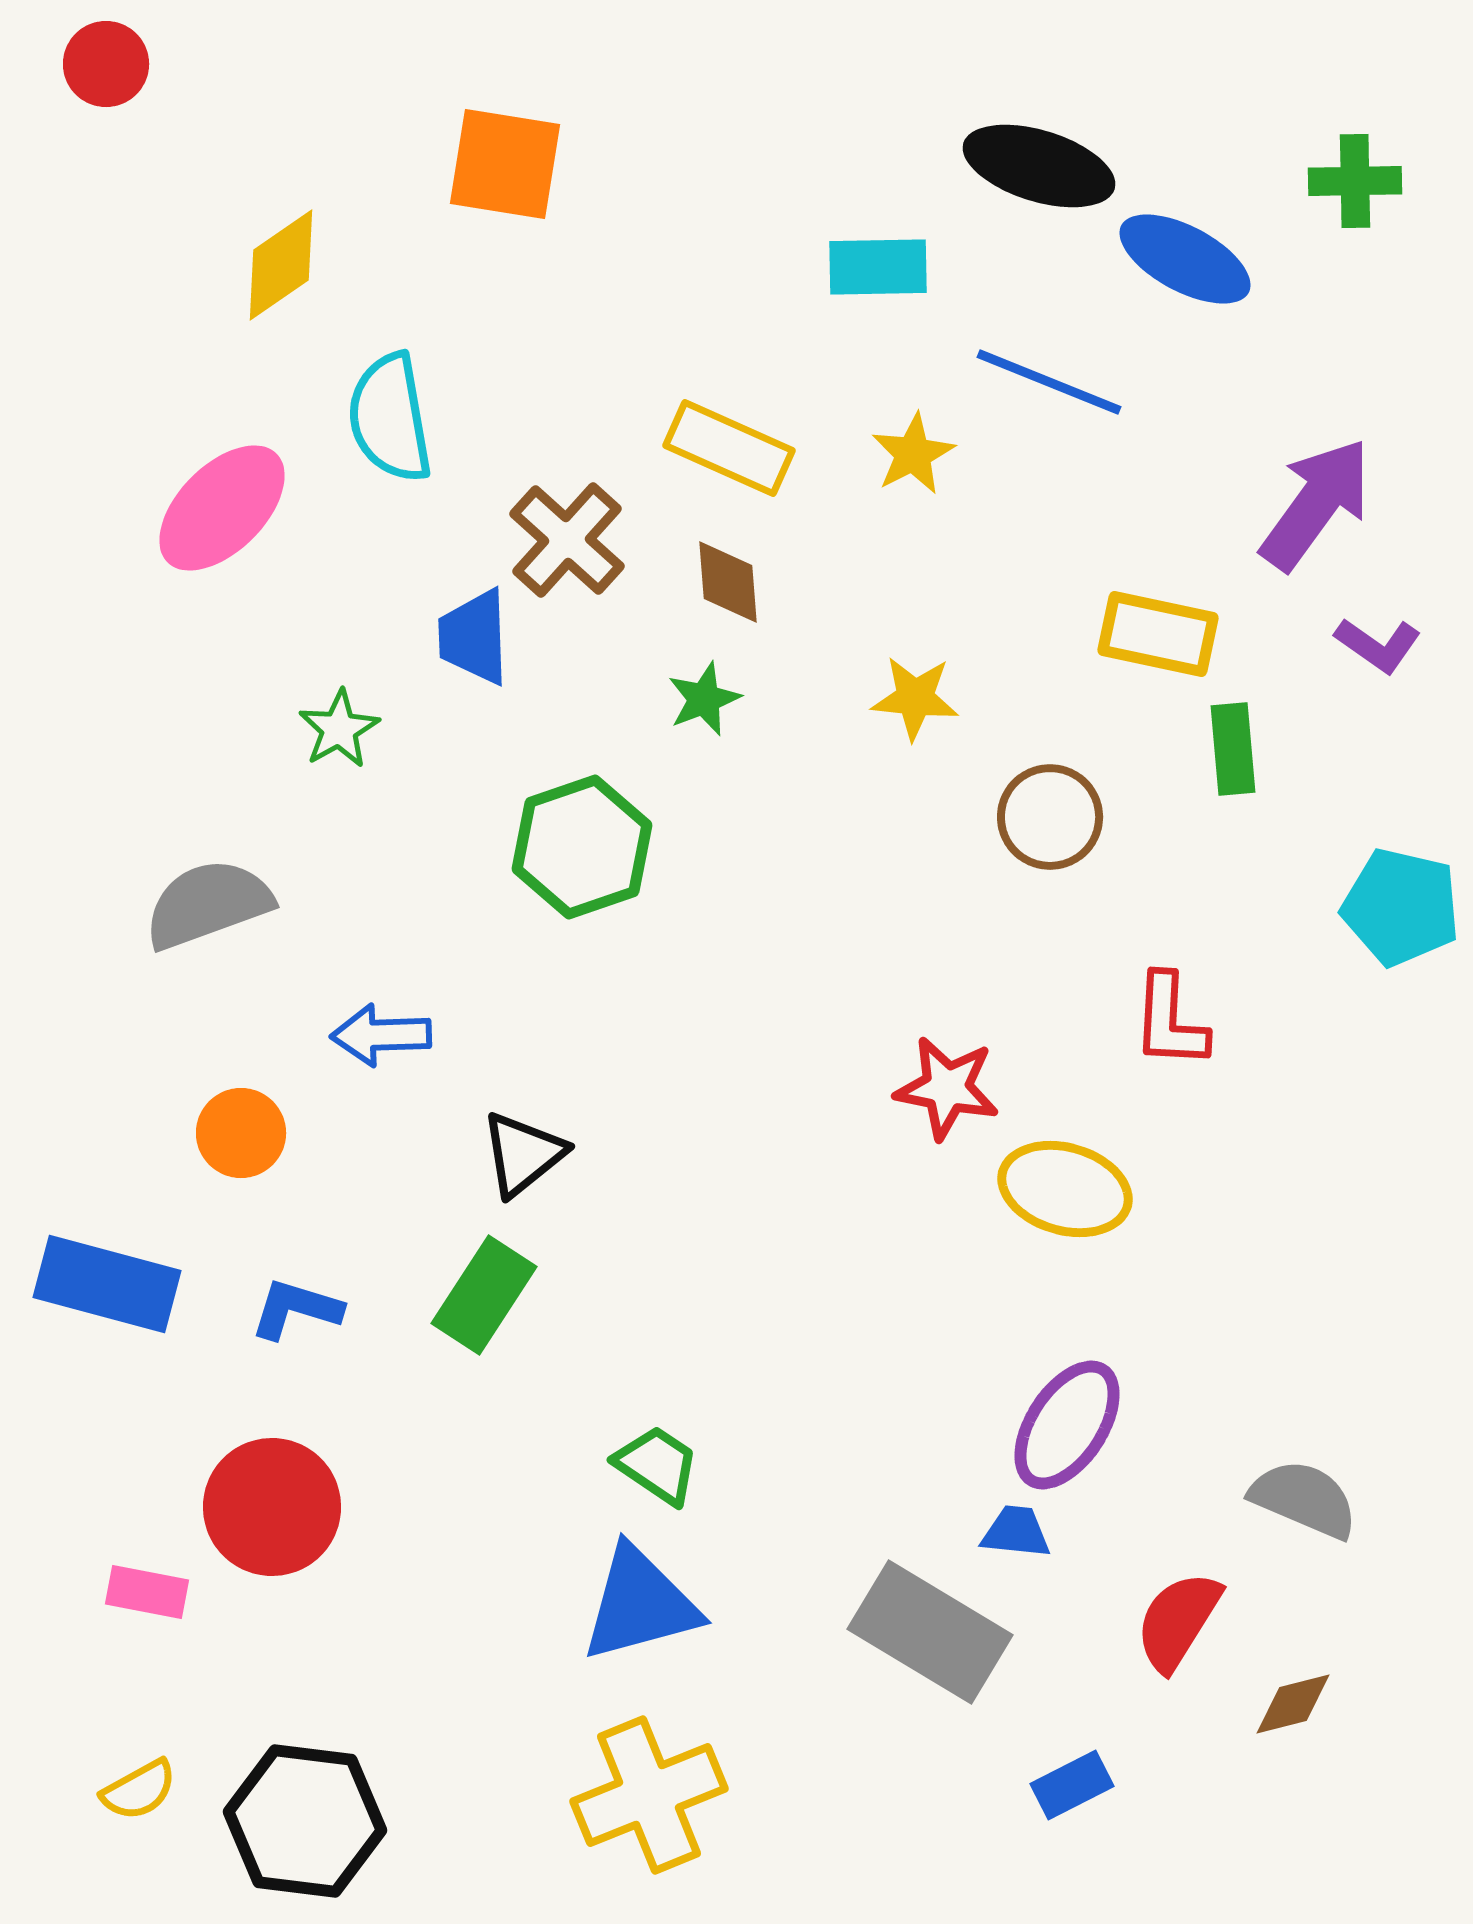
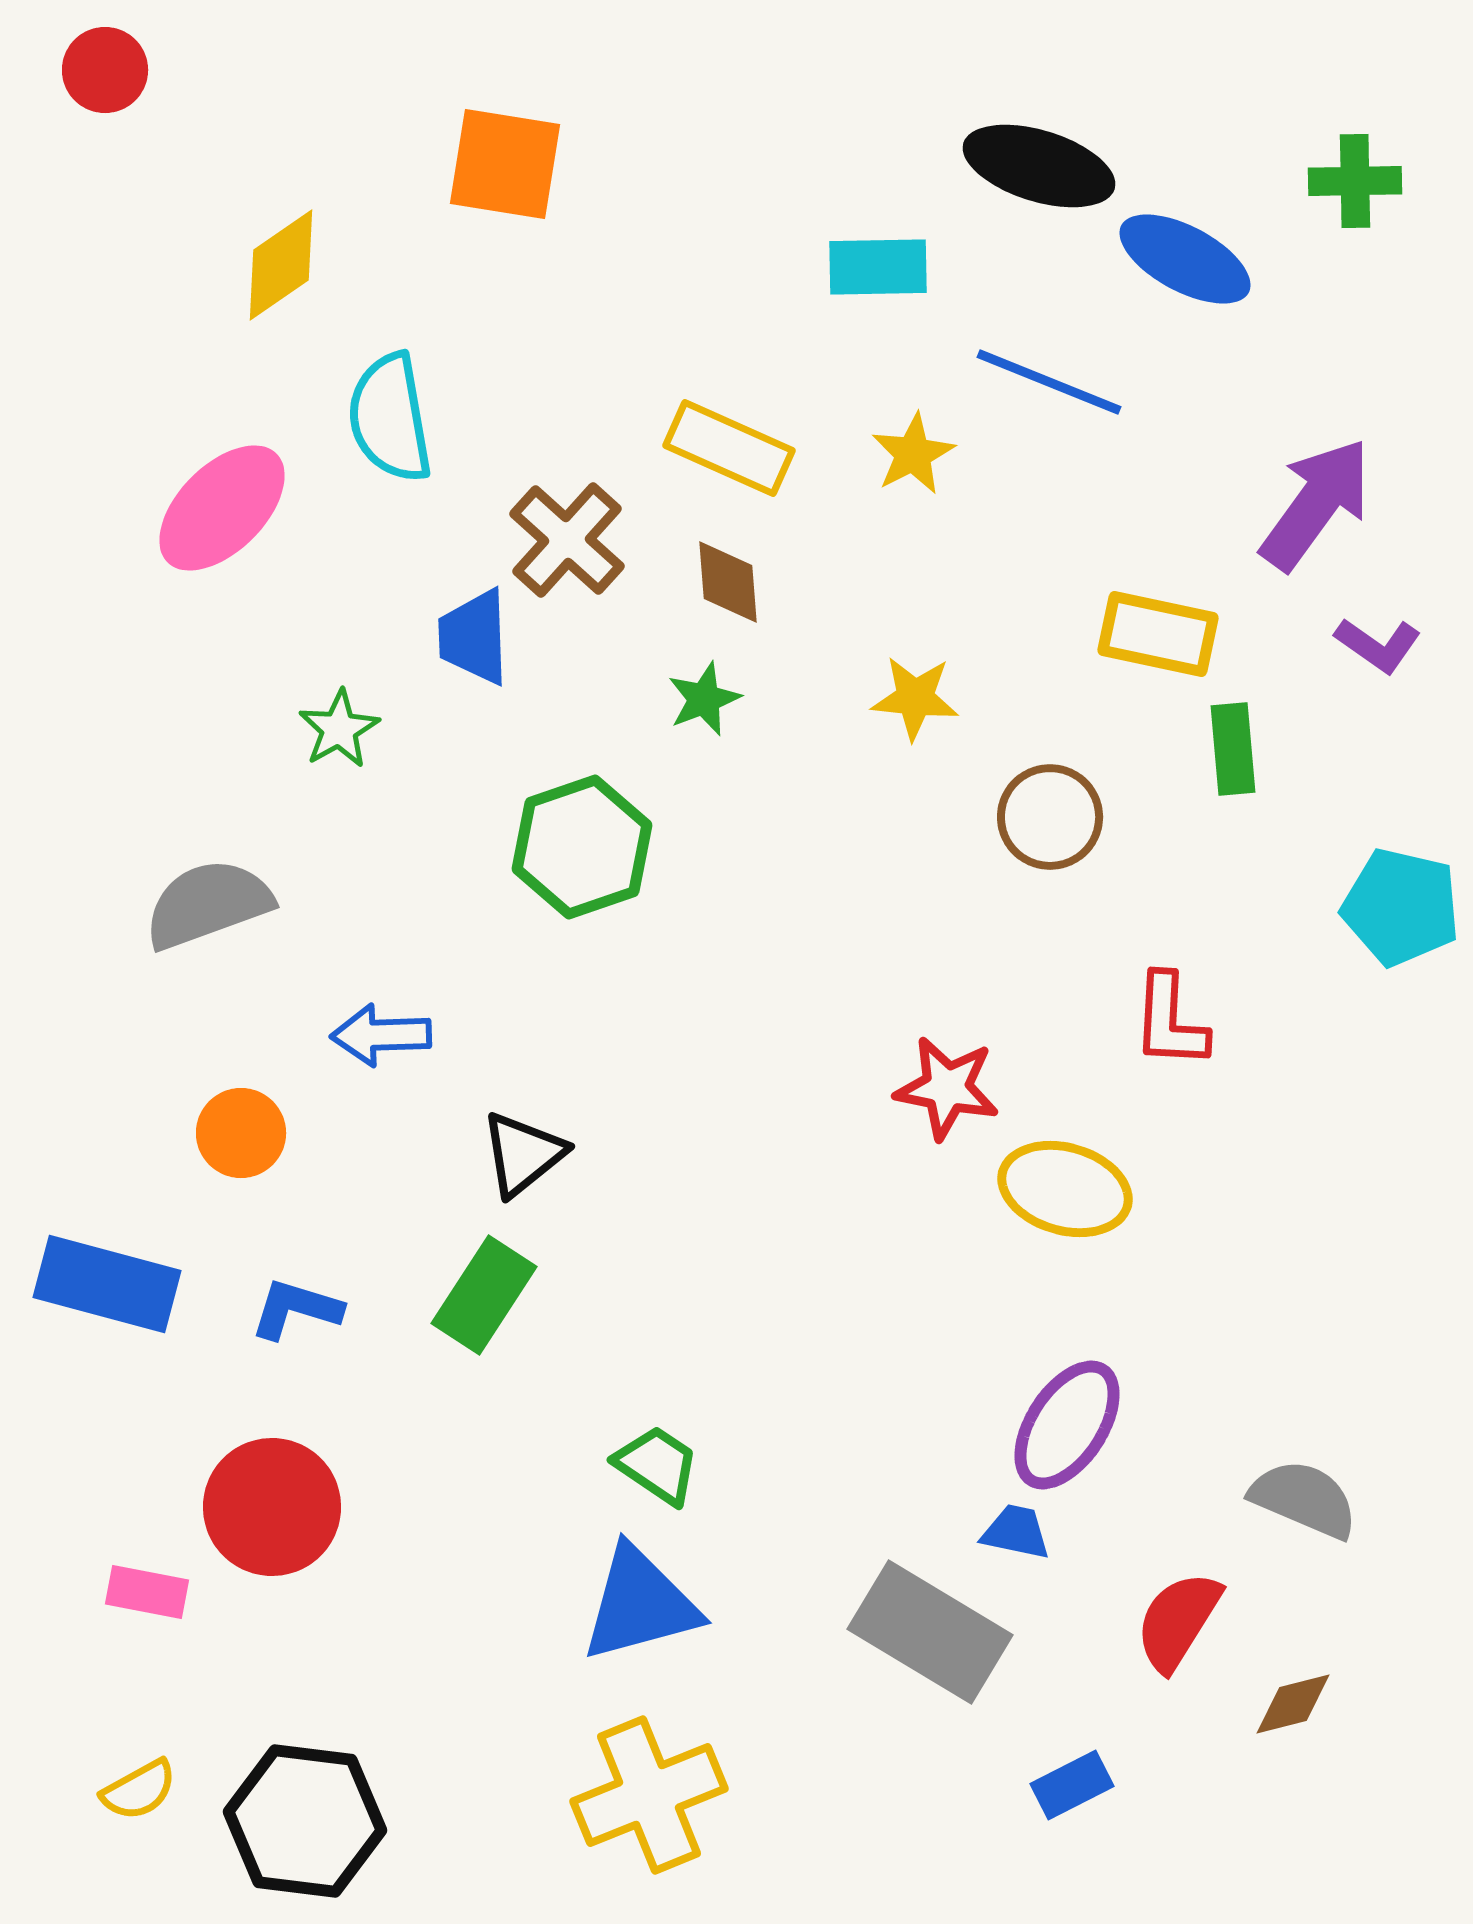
red circle at (106, 64): moved 1 px left, 6 px down
blue trapezoid at (1016, 1532): rotated 6 degrees clockwise
